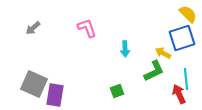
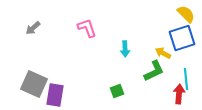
yellow semicircle: moved 2 px left
red arrow: rotated 30 degrees clockwise
